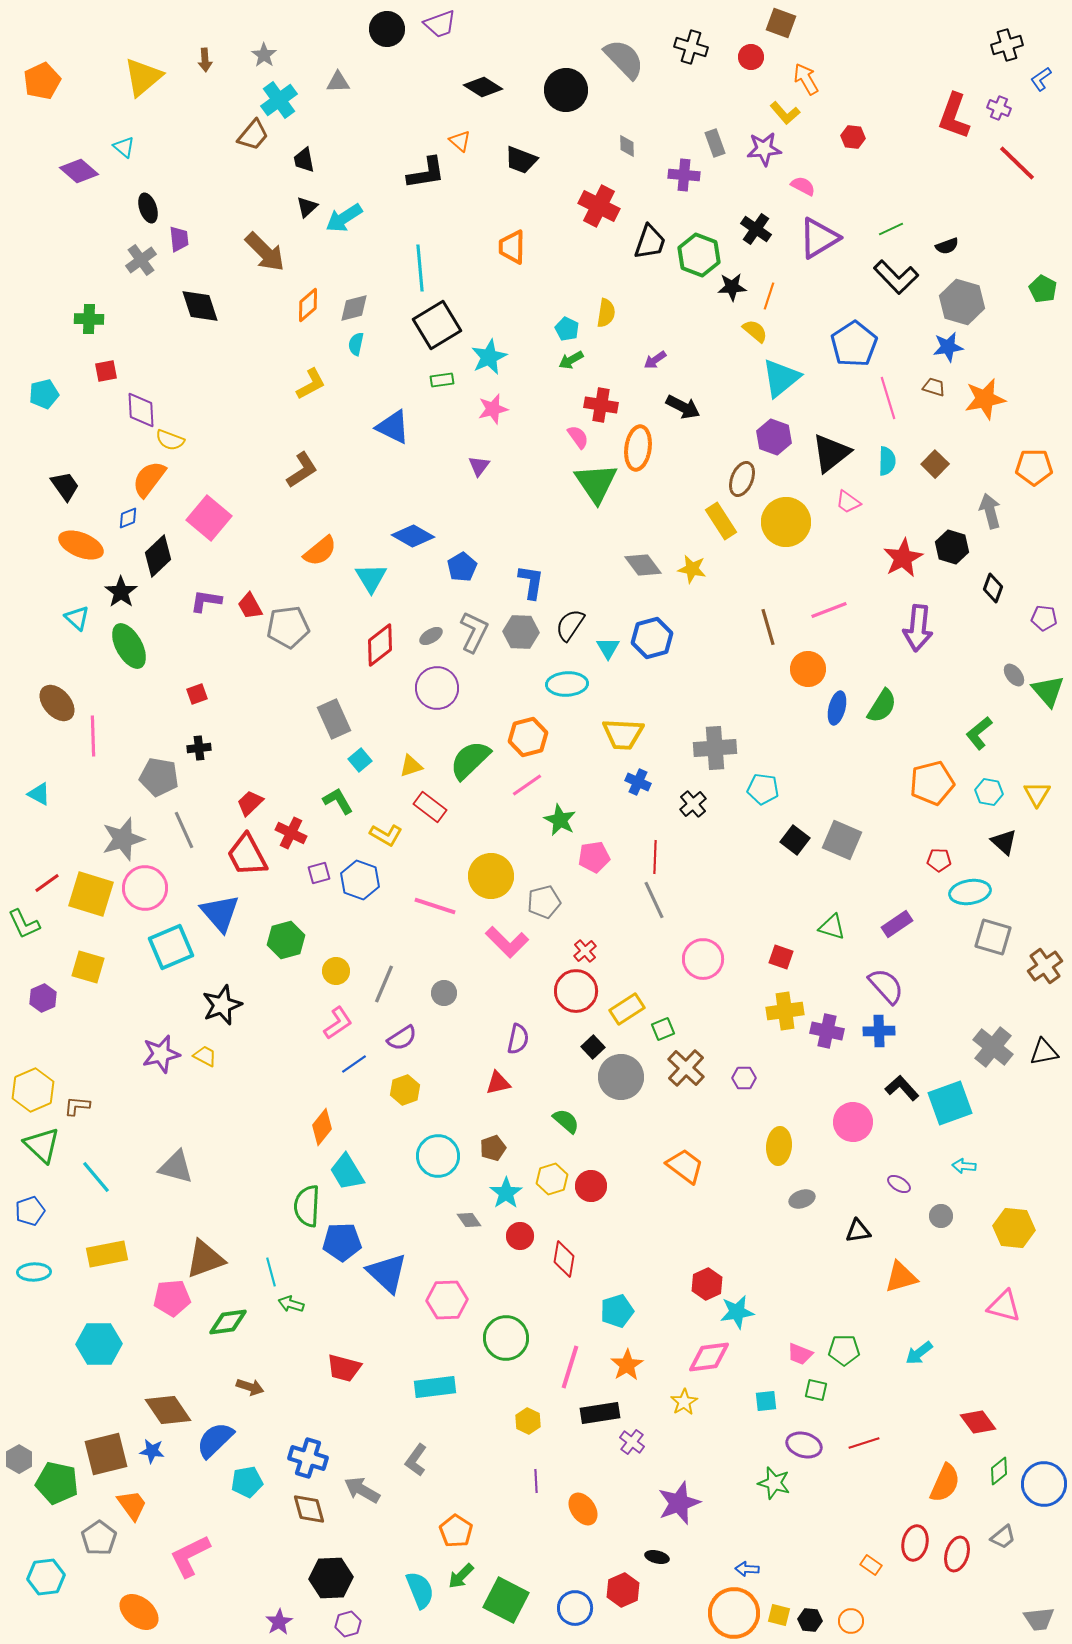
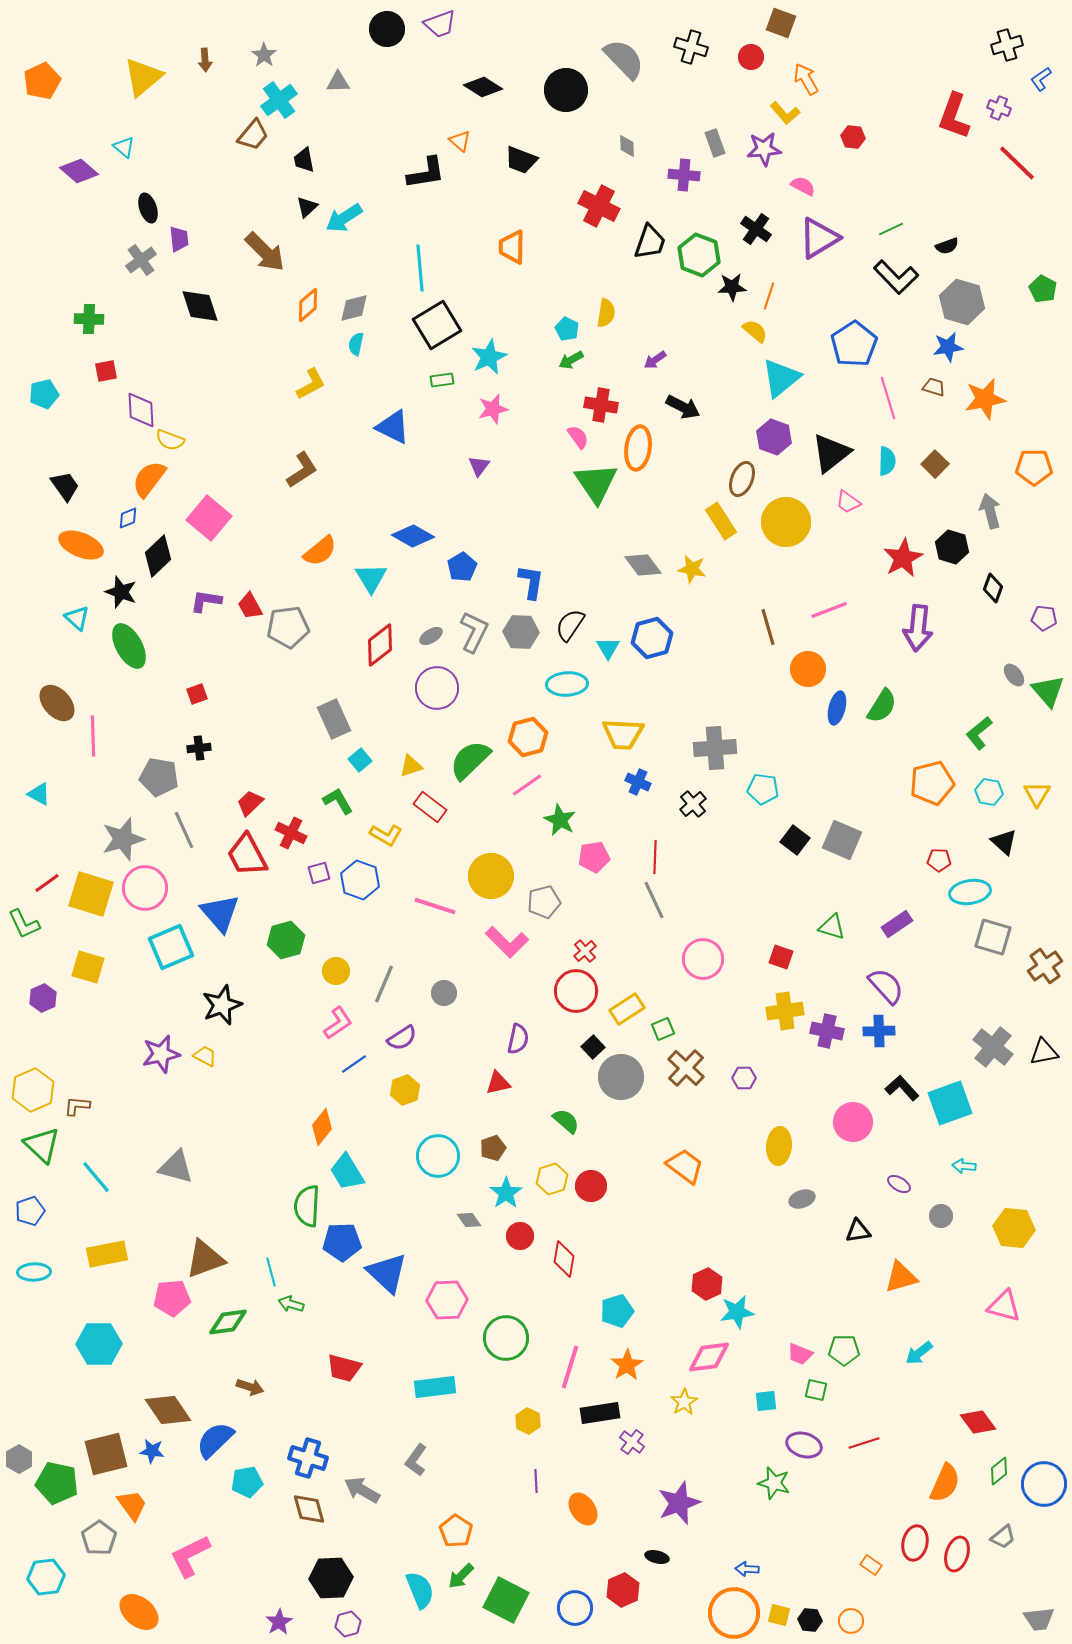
black star at (121, 592): rotated 16 degrees counterclockwise
